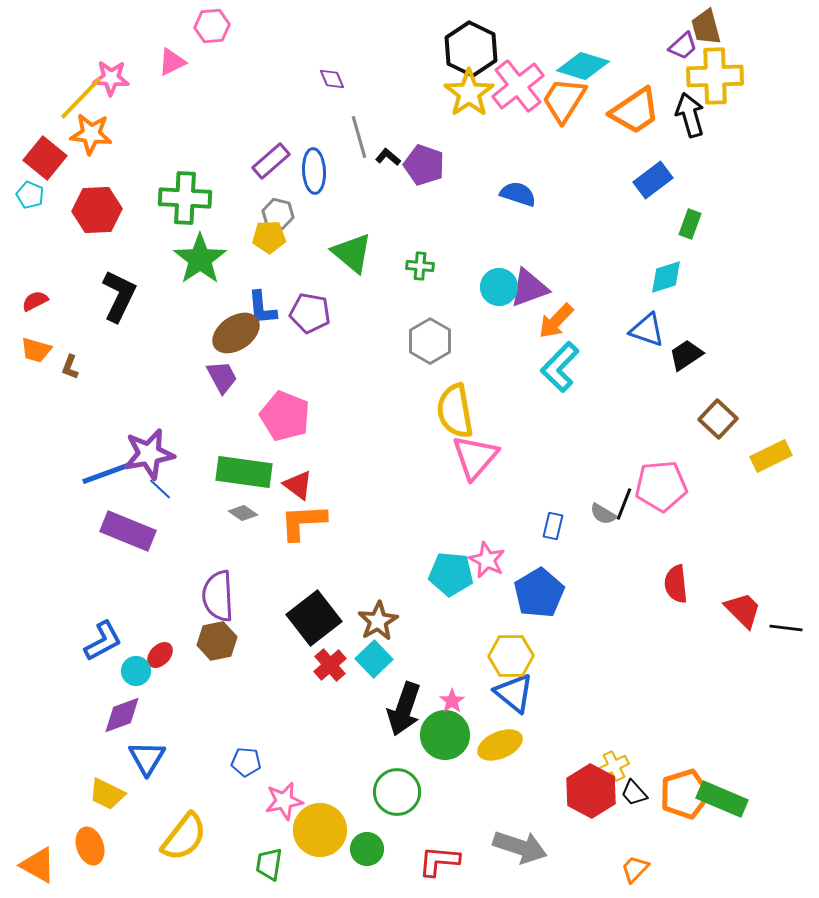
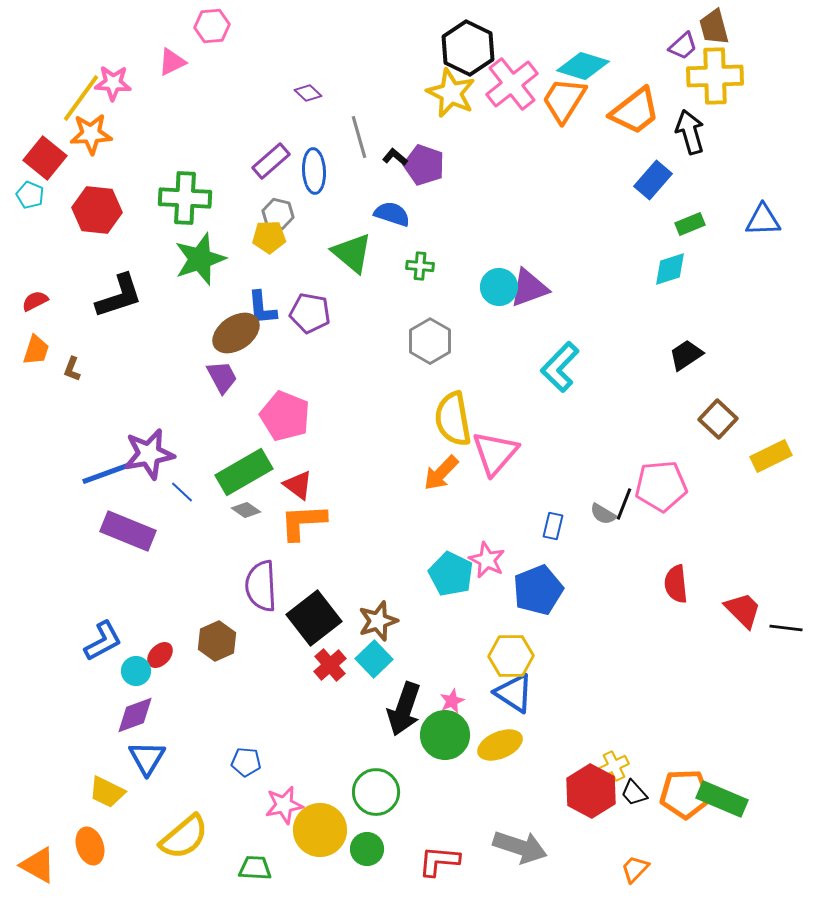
brown trapezoid at (706, 27): moved 8 px right
black hexagon at (471, 49): moved 3 px left, 1 px up
pink star at (111, 78): moved 2 px right, 5 px down
purple diamond at (332, 79): moved 24 px left, 14 px down; rotated 24 degrees counterclockwise
pink cross at (518, 86): moved 6 px left, 2 px up
yellow star at (469, 93): moved 18 px left; rotated 12 degrees counterclockwise
yellow line at (81, 98): rotated 8 degrees counterclockwise
orange trapezoid at (635, 111): rotated 4 degrees counterclockwise
black arrow at (690, 115): moved 17 px down
orange star at (91, 134): rotated 9 degrees counterclockwise
black L-shape at (388, 157): moved 7 px right
blue rectangle at (653, 180): rotated 12 degrees counterclockwise
blue semicircle at (518, 194): moved 126 px left, 20 px down
red hexagon at (97, 210): rotated 9 degrees clockwise
green rectangle at (690, 224): rotated 48 degrees clockwise
green star at (200, 259): rotated 16 degrees clockwise
cyan diamond at (666, 277): moved 4 px right, 8 px up
black L-shape at (119, 296): rotated 46 degrees clockwise
orange arrow at (556, 321): moved 115 px left, 152 px down
blue triangle at (647, 330): moved 116 px right, 110 px up; rotated 21 degrees counterclockwise
orange trapezoid at (36, 350): rotated 88 degrees counterclockwise
brown L-shape at (70, 367): moved 2 px right, 2 px down
yellow semicircle at (455, 411): moved 2 px left, 8 px down
pink triangle at (475, 457): moved 20 px right, 4 px up
green rectangle at (244, 472): rotated 38 degrees counterclockwise
blue line at (160, 489): moved 22 px right, 3 px down
gray diamond at (243, 513): moved 3 px right, 3 px up
cyan pentagon at (451, 574): rotated 21 degrees clockwise
blue pentagon at (539, 593): moved 1 px left, 3 px up; rotated 9 degrees clockwise
purple semicircle at (218, 596): moved 43 px right, 10 px up
brown star at (378, 621): rotated 12 degrees clockwise
brown hexagon at (217, 641): rotated 12 degrees counterclockwise
blue triangle at (514, 693): rotated 6 degrees counterclockwise
pink star at (452, 701): rotated 10 degrees clockwise
purple diamond at (122, 715): moved 13 px right
green circle at (397, 792): moved 21 px left
yellow trapezoid at (107, 794): moved 2 px up
orange pentagon at (685, 794): rotated 15 degrees clockwise
pink star at (284, 801): moved 4 px down
yellow semicircle at (184, 837): rotated 12 degrees clockwise
green trapezoid at (269, 864): moved 14 px left, 4 px down; rotated 84 degrees clockwise
